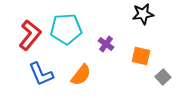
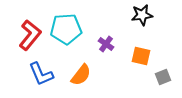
black star: moved 1 px left, 1 px down
gray square: rotated 21 degrees clockwise
